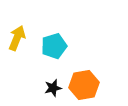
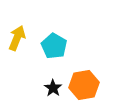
cyan pentagon: rotated 25 degrees counterclockwise
black star: rotated 24 degrees counterclockwise
